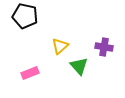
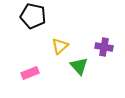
black pentagon: moved 8 px right
